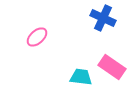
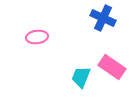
pink ellipse: rotated 35 degrees clockwise
cyan trapezoid: rotated 75 degrees counterclockwise
